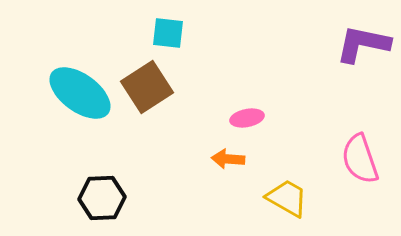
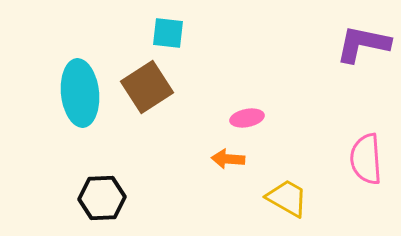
cyan ellipse: rotated 48 degrees clockwise
pink semicircle: moved 6 px right; rotated 15 degrees clockwise
